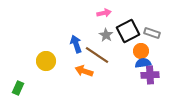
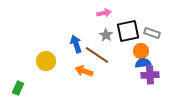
black square: rotated 15 degrees clockwise
